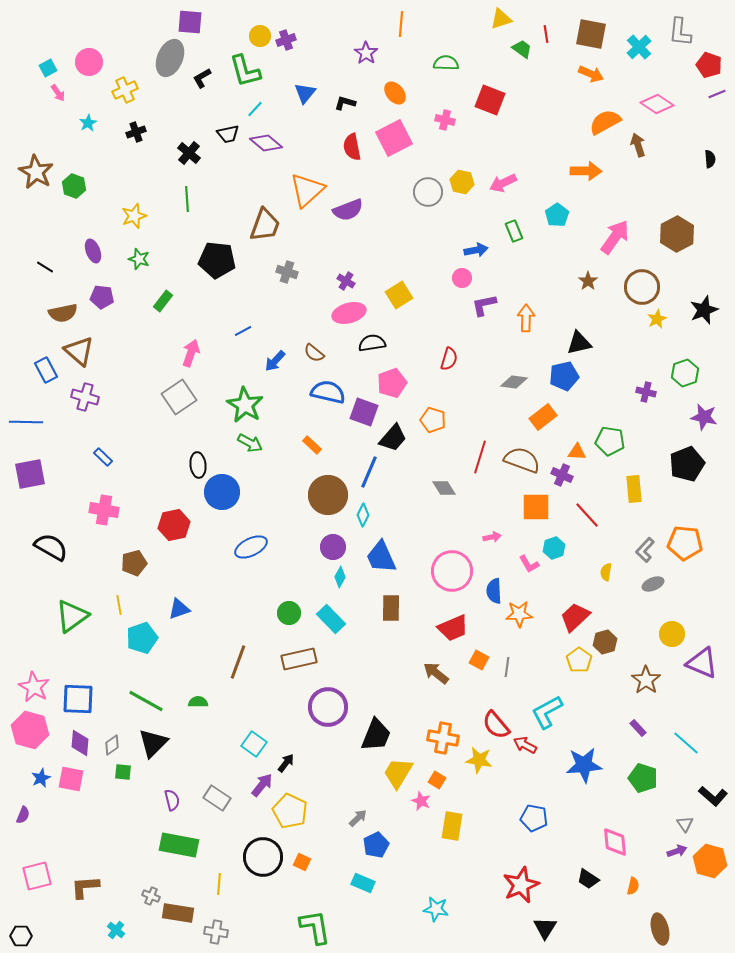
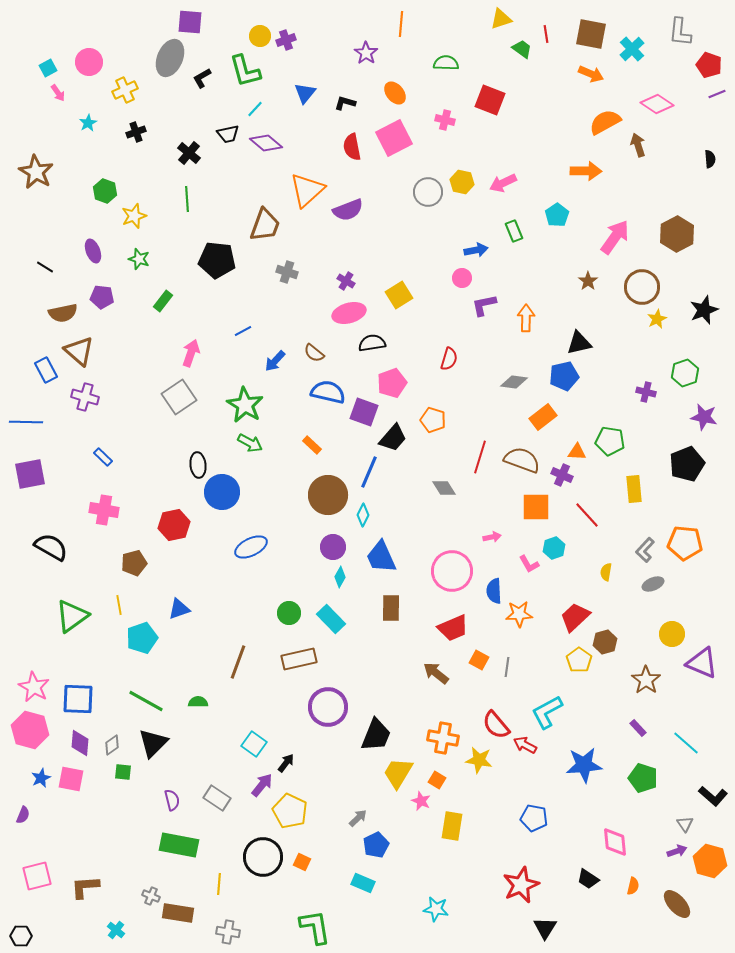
cyan cross at (639, 47): moved 7 px left, 2 px down
green hexagon at (74, 186): moved 31 px right, 5 px down
brown ellipse at (660, 929): moved 17 px right, 25 px up; rotated 28 degrees counterclockwise
gray cross at (216, 932): moved 12 px right
